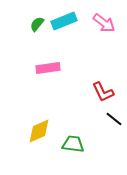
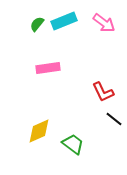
green trapezoid: rotated 30 degrees clockwise
